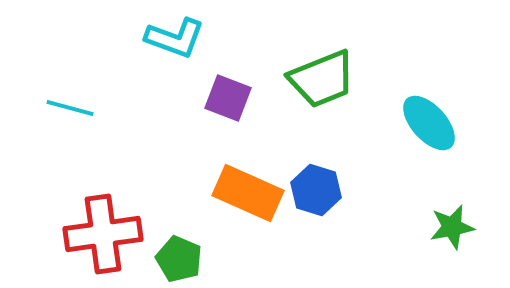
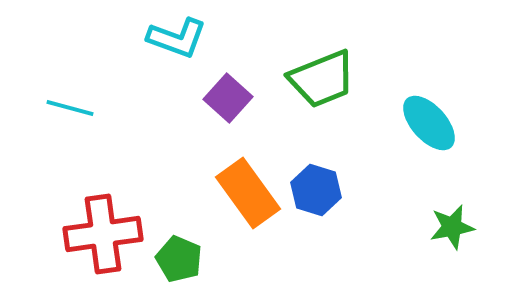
cyan L-shape: moved 2 px right
purple square: rotated 21 degrees clockwise
orange rectangle: rotated 30 degrees clockwise
